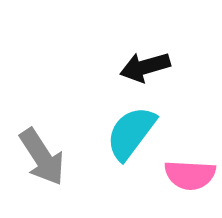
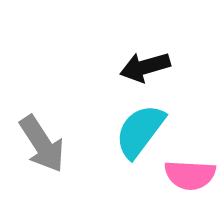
cyan semicircle: moved 9 px right, 2 px up
gray arrow: moved 13 px up
